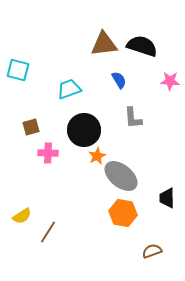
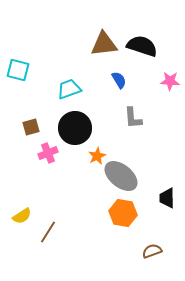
black circle: moved 9 px left, 2 px up
pink cross: rotated 24 degrees counterclockwise
